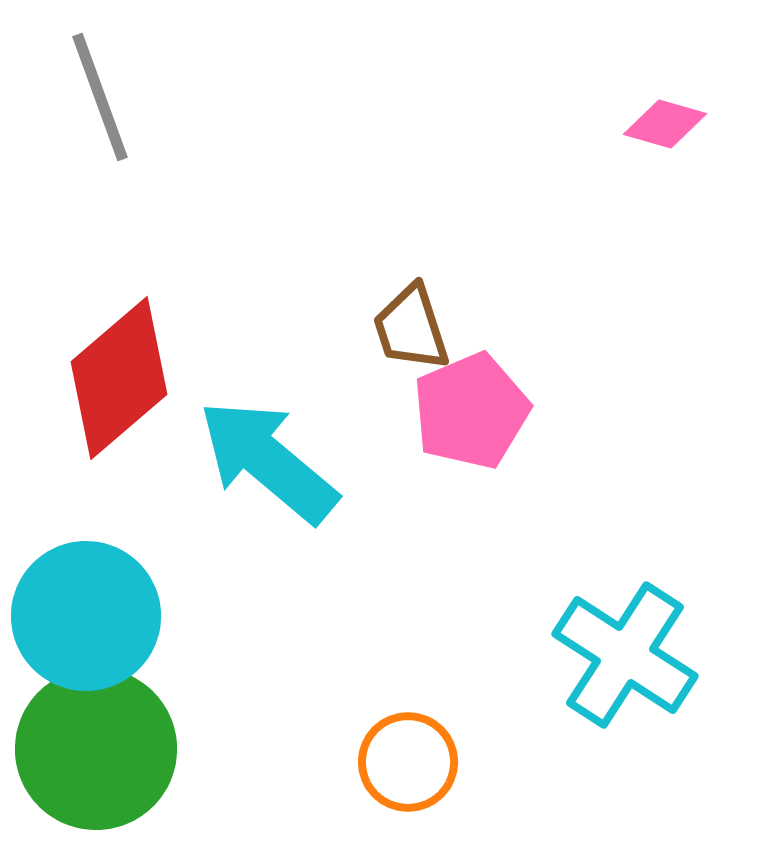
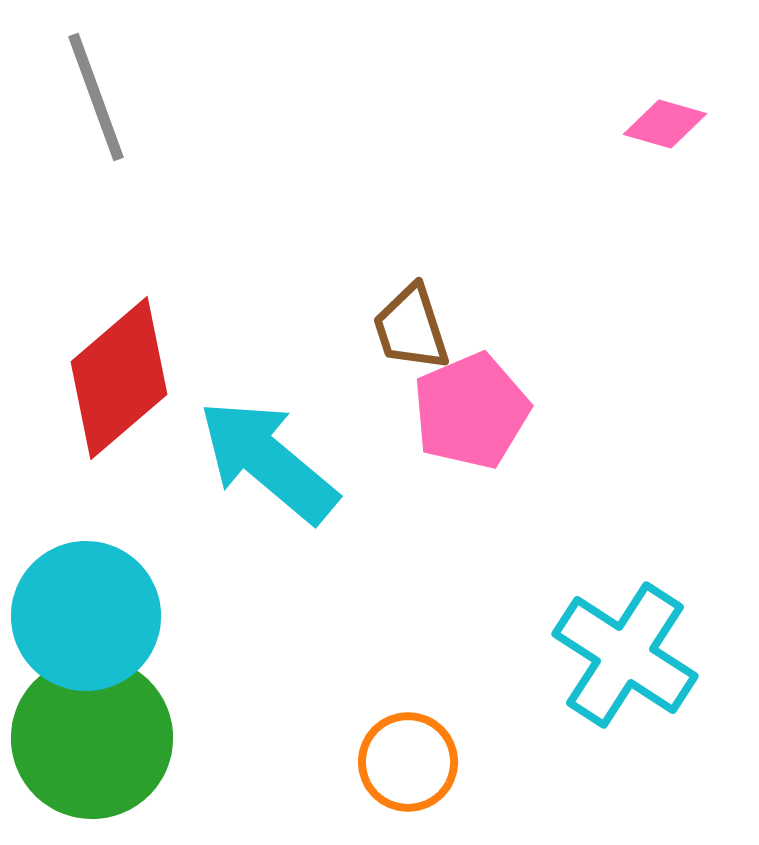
gray line: moved 4 px left
green circle: moved 4 px left, 11 px up
